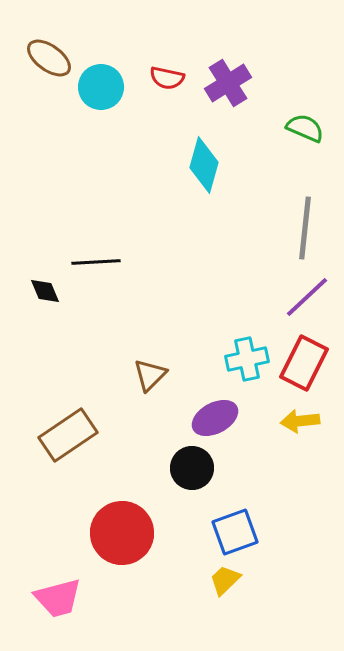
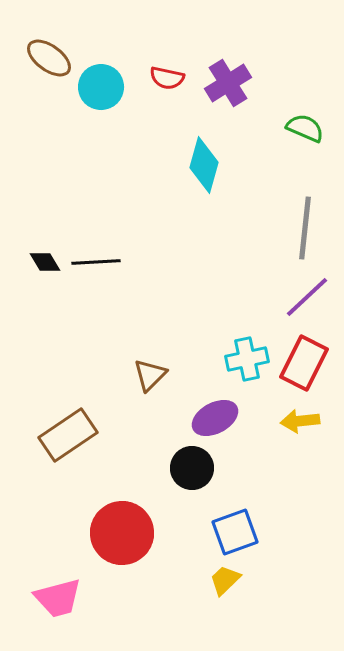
black diamond: moved 29 px up; rotated 8 degrees counterclockwise
